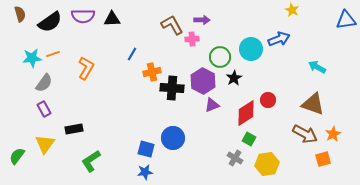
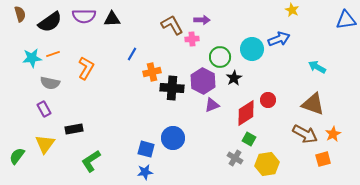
purple semicircle: moved 1 px right
cyan circle: moved 1 px right
gray semicircle: moved 6 px right; rotated 66 degrees clockwise
